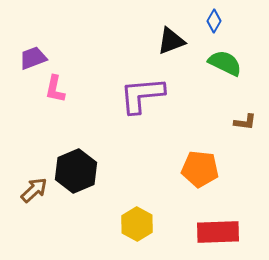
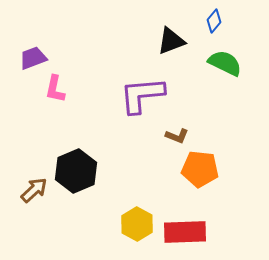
blue diamond: rotated 10 degrees clockwise
brown L-shape: moved 68 px left, 14 px down; rotated 15 degrees clockwise
red rectangle: moved 33 px left
